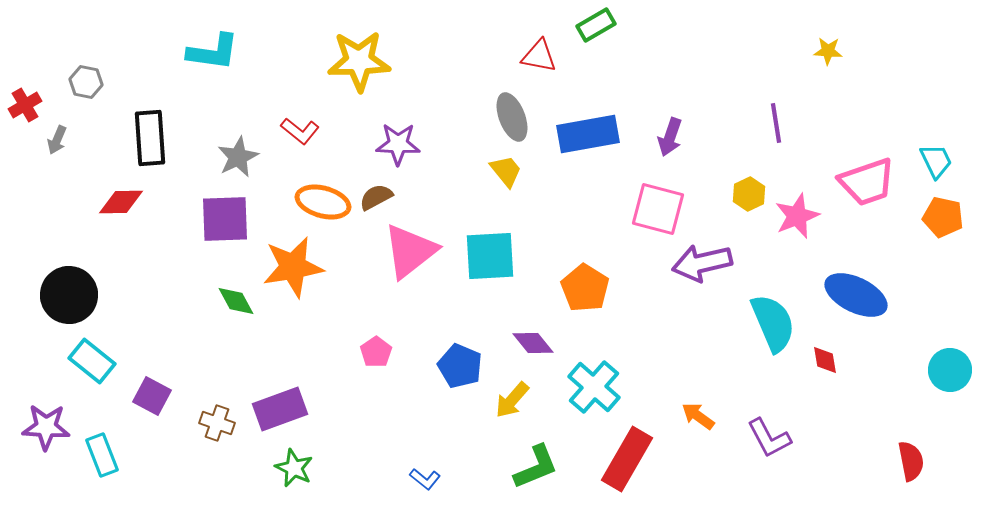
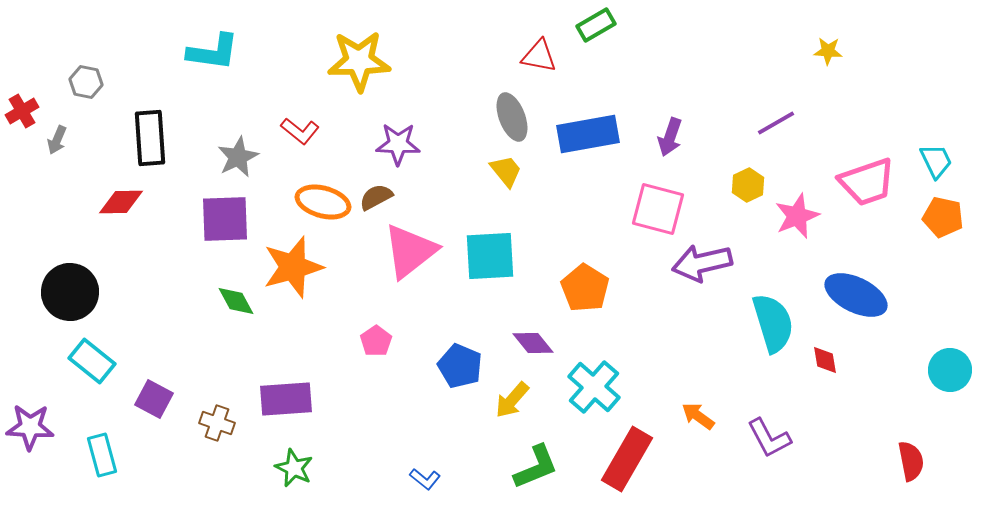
red cross at (25, 105): moved 3 px left, 6 px down
purple line at (776, 123): rotated 69 degrees clockwise
yellow hexagon at (749, 194): moved 1 px left, 9 px up
orange star at (293, 267): rotated 6 degrees counterclockwise
black circle at (69, 295): moved 1 px right, 3 px up
cyan semicircle at (773, 323): rotated 6 degrees clockwise
pink pentagon at (376, 352): moved 11 px up
purple square at (152, 396): moved 2 px right, 3 px down
purple rectangle at (280, 409): moved 6 px right, 10 px up; rotated 16 degrees clockwise
purple star at (46, 427): moved 16 px left
cyan rectangle at (102, 455): rotated 6 degrees clockwise
